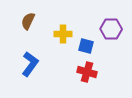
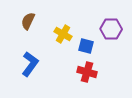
yellow cross: rotated 30 degrees clockwise
